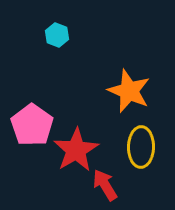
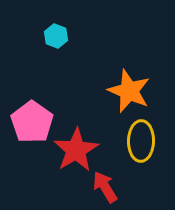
cyan hexagon: moved 1 px left, 1 px down
pink pentagon: moved 3 px up
yellow ellipse: moved 6 px up
red arrow: moved 2 px down
